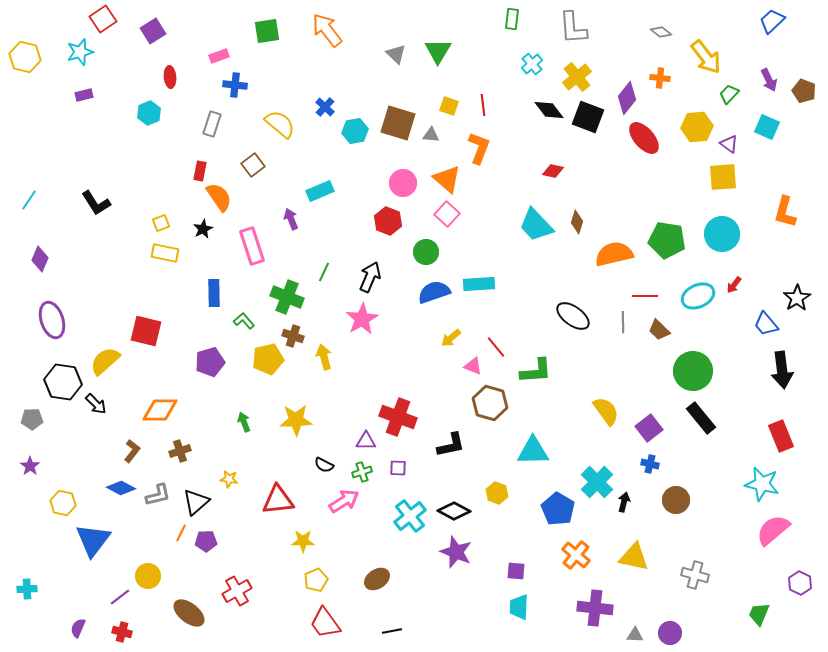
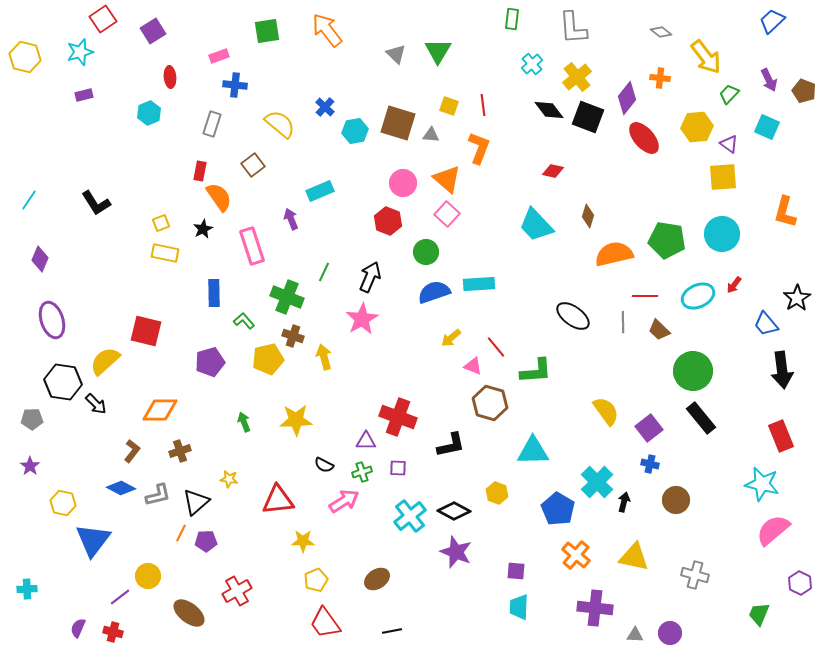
brown diamond at (577, 222): moved 11 px right, 6 px up
red cross at (122, 632): moved 9 px left
